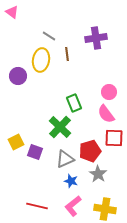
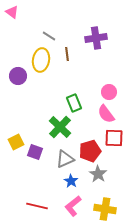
blue star: rotated 16 degrees clockwise
